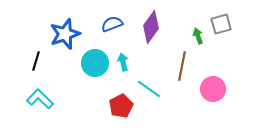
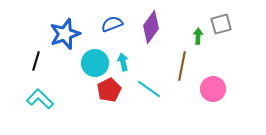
green arrow: rotated 21 degrees clockwise
red pentagon: moved 12 px left, 16 px up
